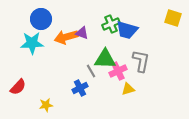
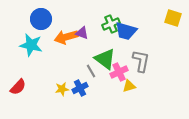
blue trapezoid: moved 1 px left, 1 px down
cyan star: moved 1 px left, 2 px down; rotated 15 degrees clockwise
green triangle: rotated 35 degrees clockwise
pink cross: moved 1 px right, 1 px down
yellow triangle: moved 1 px right, 3 px up
yellow star: moved 16 px right, 16 px up
